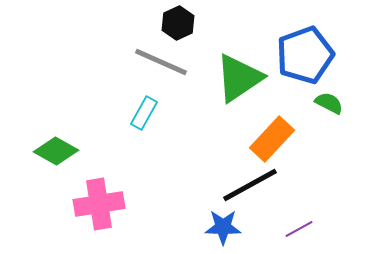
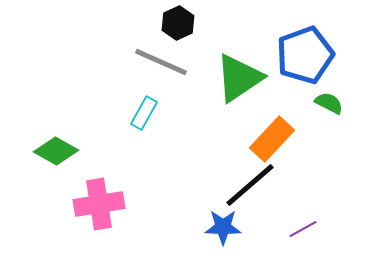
black line: rotated 12 degrees counterclockwise
purple line: moved 4 px right
